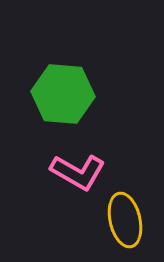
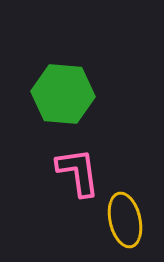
pink L-shape: rotated 128 degrees counterclockwise
